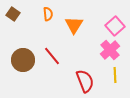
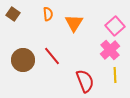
orange triangle: moved 2 px up
